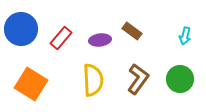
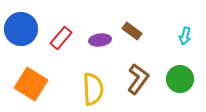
yellow semicircle: moved 9 px down
